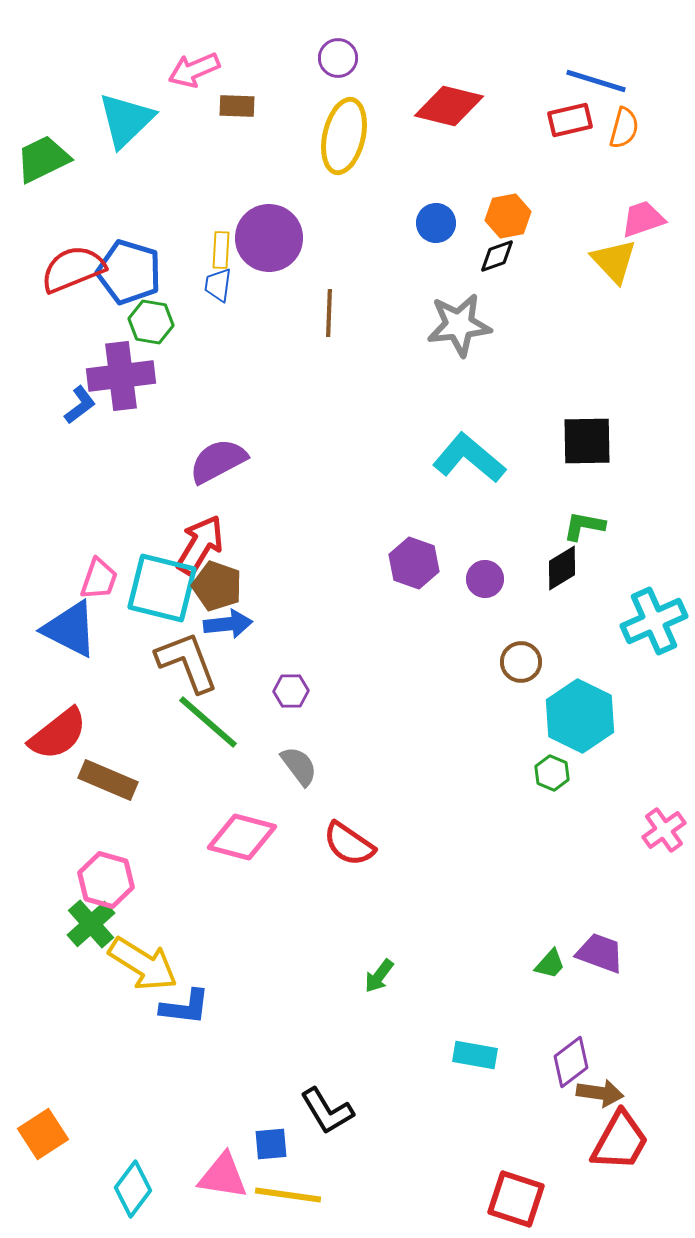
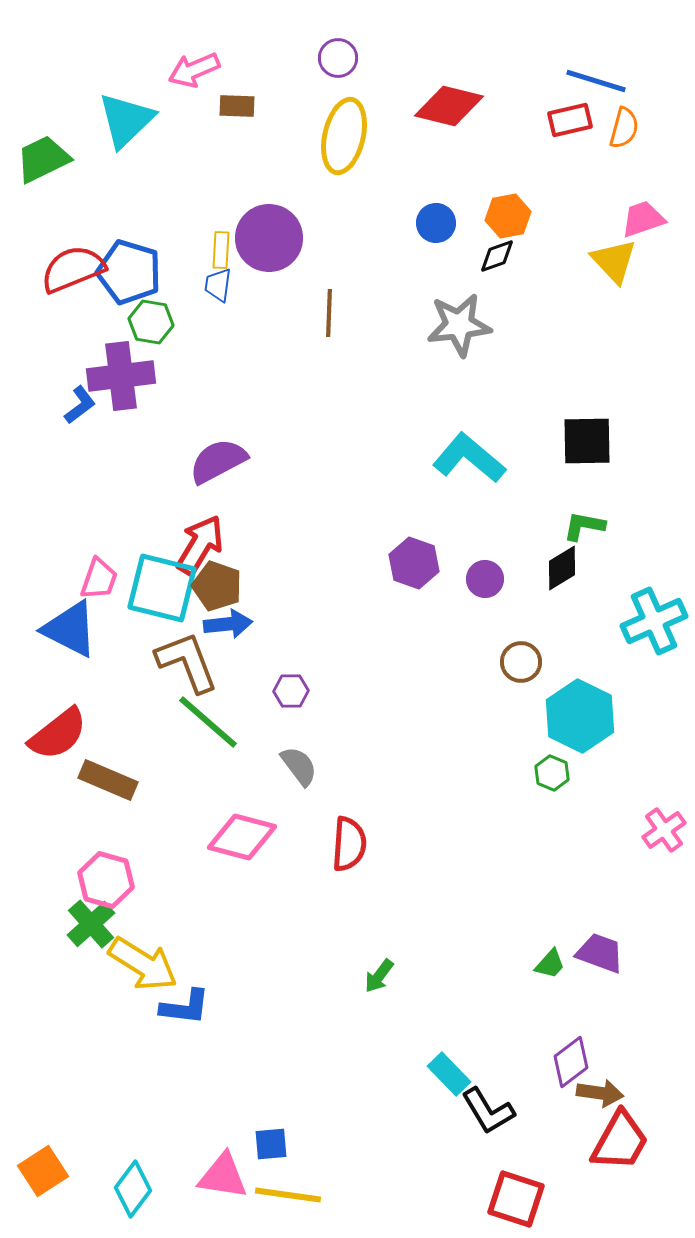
red semicircle at (349, 844): rotated 120 degrees counterclockwise
cyan rectangle at (475, 1055): moved 26 px left, 19 px down; rotated 36 degrees clockwise
black L-shape at (327, 1111): moved 161 px right
orange square at (43, 1134): moved 37 px down
